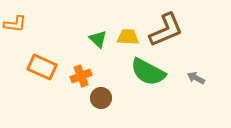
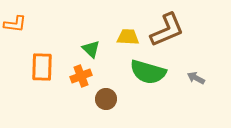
brown L-shape: moved 1 px right
green triangle: moved 7 px left, 10 px down
orange rectangle: rotated 68 degrees clockwise
green semicircle: rotated 12 degrees counterclockwise
brown circle: moved 5 px right, 1 px down
